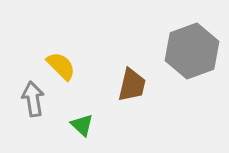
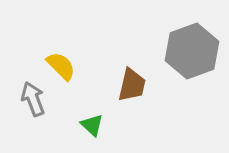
gray arrow: rotated 12 degrees counterclockwise
green triangle: moved 10 px right
